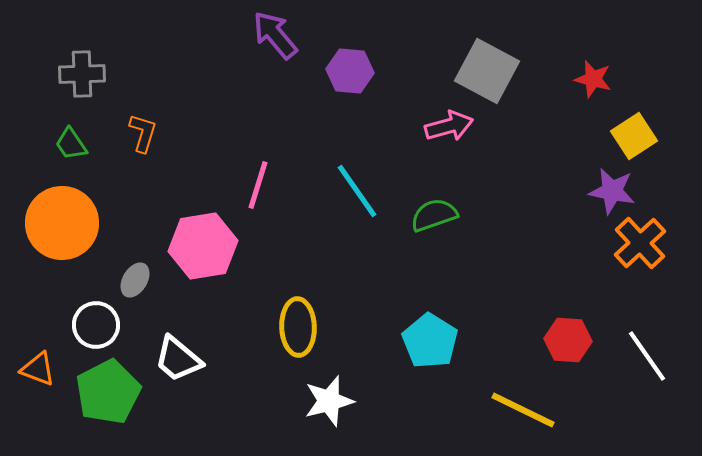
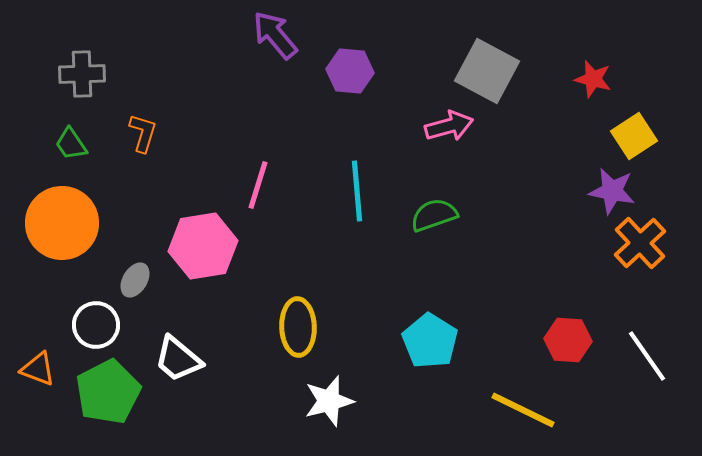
cyan line: rotated 30 degrees clockwise
